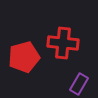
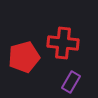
purple rectangle: moved 8 px left, 2 px up
